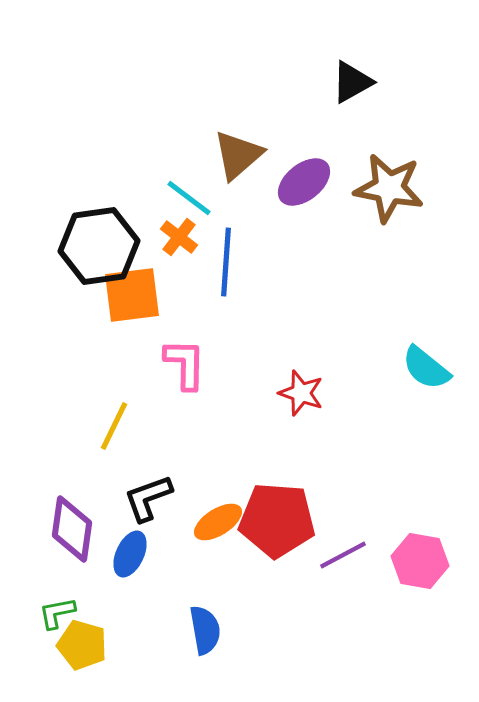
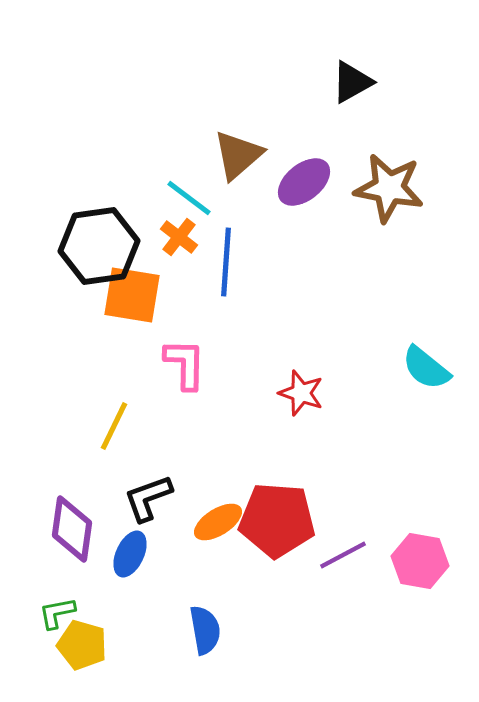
orange square: rotated 16 degrees clockwise
